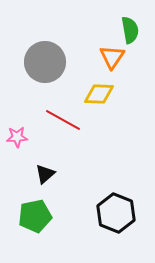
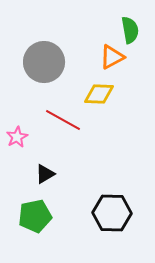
orange triangle: rotated 28 degrees clockwise
gray circle: moved 1 px left
pink star: rotated 25 degrees counterclockwise
black triangle: rotated 10 degrees clockwise
black hexagon: moved 4 px left; rotated 21 degrees counterclockwise
